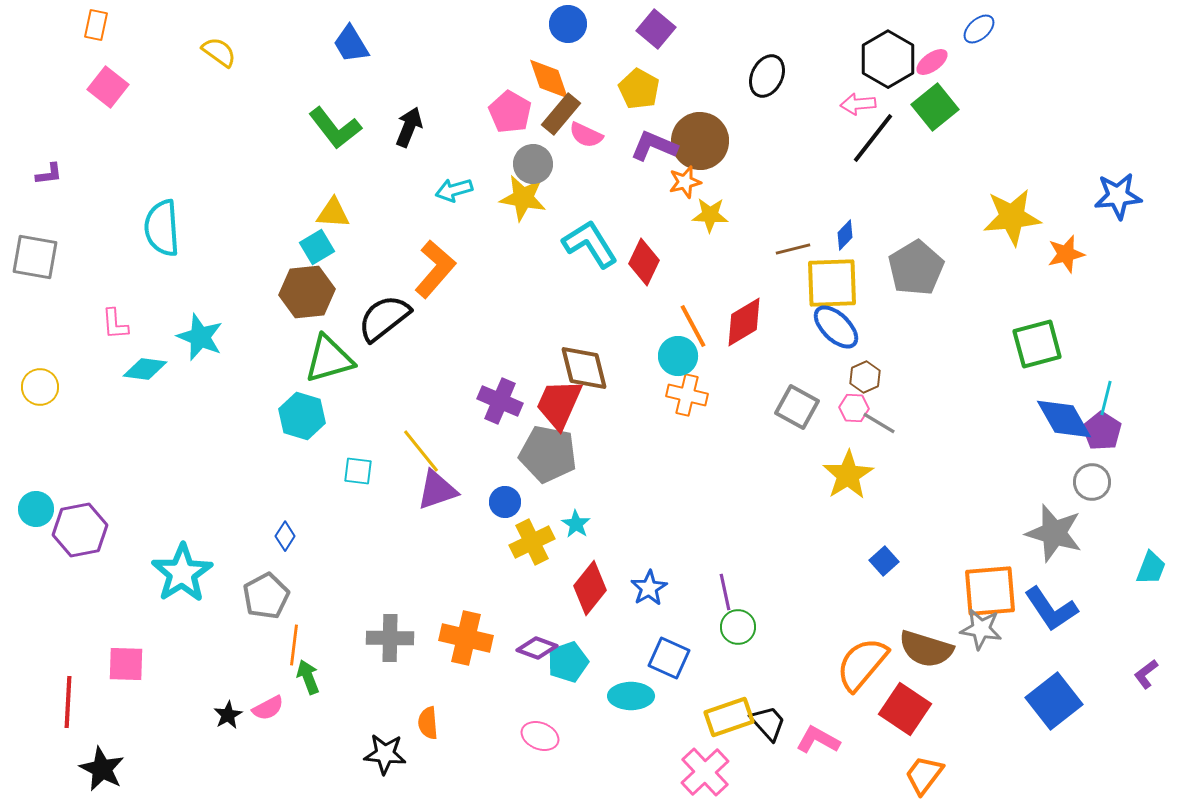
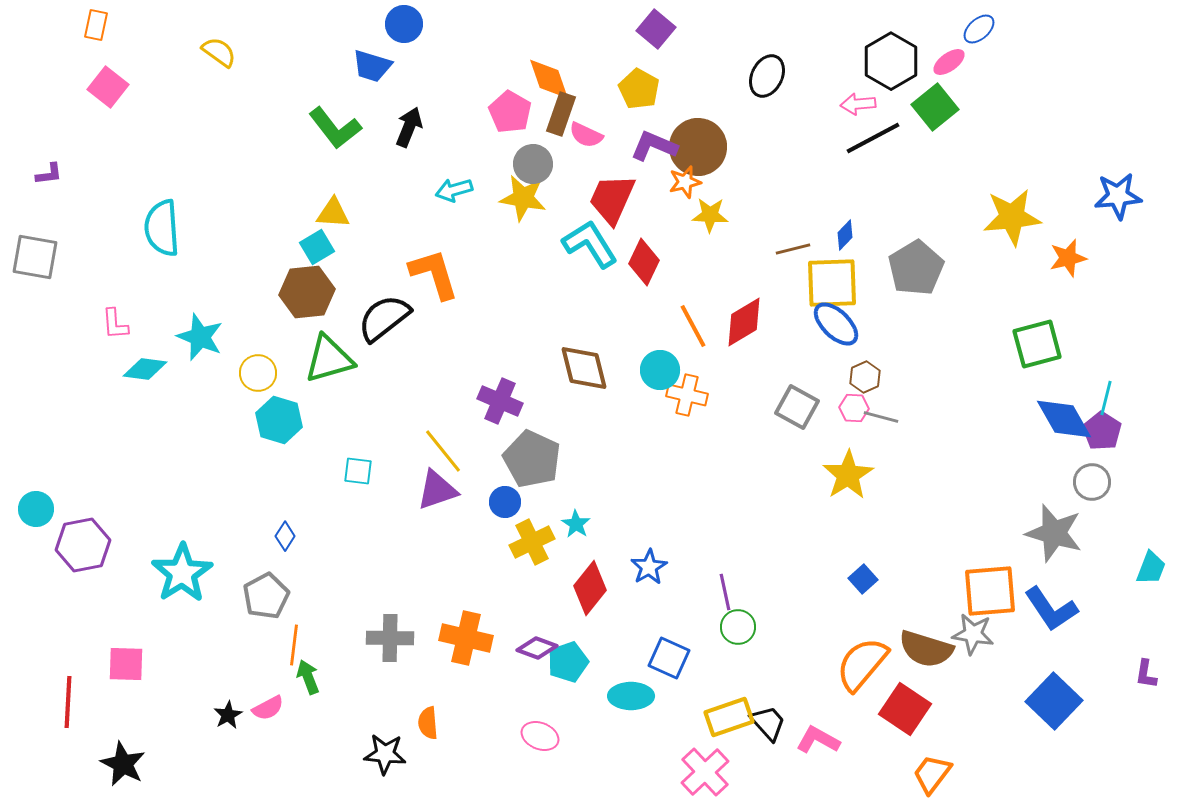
blue circle at (568, 24): moved 164 px left
blue trapezoid at (351, 44): moved 21 px right, 22 px down; rotated 42 degrees counterclockwise
black hexagon at (888, 59): moved 3 px right, 2 px down
pink ellipse at (932, 62): moved 17 px right
brown rectangle at (561, 114): rotated 21 degrees counterclockwise
black line at (873, 138): rotated 24 degrees clockwise
brown circle at (700, 141): moved 2 px left, 6 px down
orange star at (1066, 254): moved 2 px right, 4 px down
orange L-shape at (435, 269): moved 1 px left, 5 px down; rotated 58 degrees counterclockwise
blue ellipse at (836, 327): moved 3 px up
cyan circle at (678, 356): moved 18 px left, 14 px down
yellow circle at (40, 387): moved 218 px right, 14 px up
red trapezoid at (559, 404): moved 53 px right, 205 px up
cyan hexagon at (302, 416): moved 23 px left, 4 px down
gray line at (879, 423): moved 2 px right, 6 px up; rotated 16 degrees counterclockwise
yellow line at (421, 451): moved 22 px right
gray pentagon at (548, 454): moved 16 px left, 5 px down; rotated 14 degrees clockwise
purple hexagon at (80, 530): moved 3 px right, 15 px down
blue square at (884, 561): moved 21 px left, 18 px down
blue star at (649, 588): moved 21 px up
gray star at (981, 629): moved 8 px left, 5 px down
purple L-shape at (1146, 674): rotated 44 degrees counterclockwise
blue square at (1054, 701): rotated 8 degrees counterclockwise
black star at (102, 769): moved 21 px right, 5 px up
orange trapezoid at (924, 775): moved 8 px right, 1 px up
